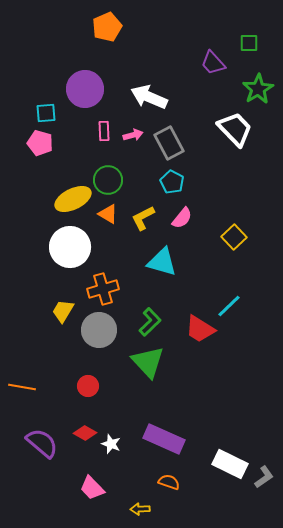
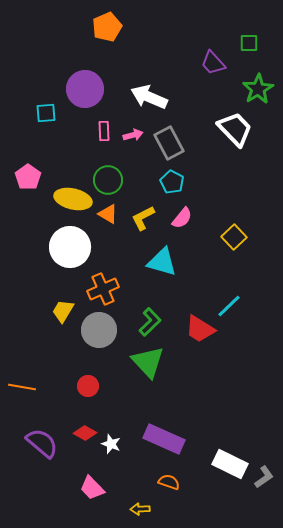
pink pentagon: moved 12 px left, 34 px down; rotated 20 degrees clockwise
yellow ellipse: rotated 39 degrees clockwise
orange cross: rotated 8 degrees counterclockwise
